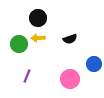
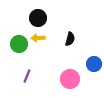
black semicircle: rotated 56 degrees counterclockwise
